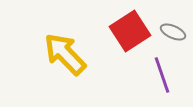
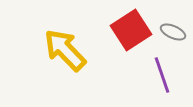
red square: moved 1 px right, 1 px up
yellow arrow: moved 4 px up
